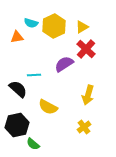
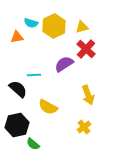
yellow triangle: rotated 16 degrees clockwise
yellow arrow: rotated 36 degrees counterclockwise
